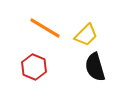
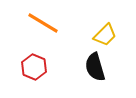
orange line: moved 2 px left, 5 px up
yellow trapezoid: moved 19 px right
